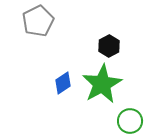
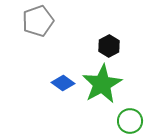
gray pentagon: rotated 8 degrees clockwise
blue diamond: rotated 70 degrees clockwise
